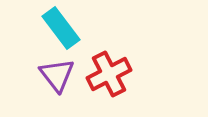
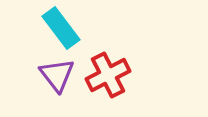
red cross: moved 1 px left, 1 px down
